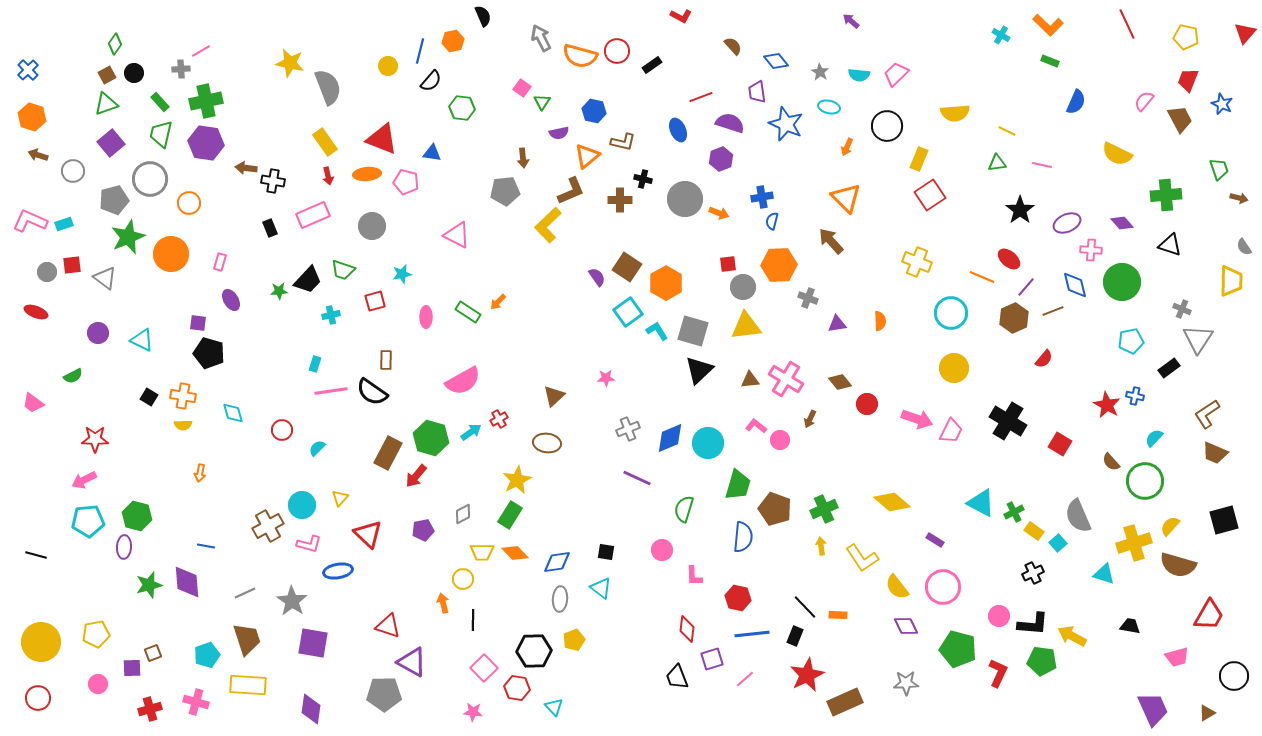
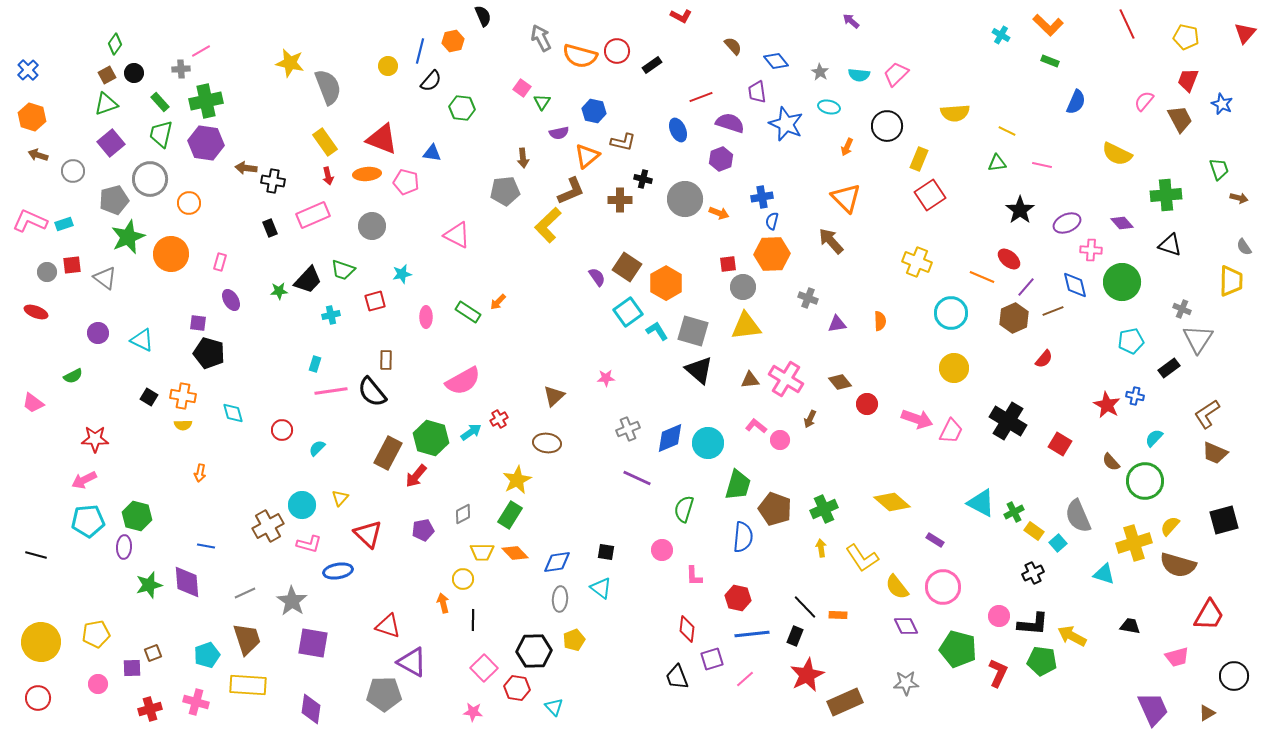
orange hexagon at (779, 265): moved 7 px left, 11 px up
black triangle at (699, 370): rotated 36 degrees counterclockwise
black semicircle at (372, 392): rotated 16 degrees clockwise
yellow arrow at (821, 546): moved 2 px down
